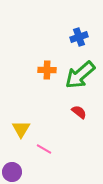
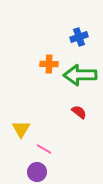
orange cross: moved 2 px right, 6 px up
green arrow: rotated 40 degrees clockwise
purple circle: moved 25 px right
